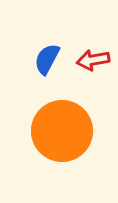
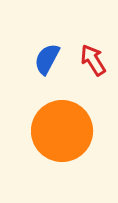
red arrow: rotated 68 degrees clockwise
